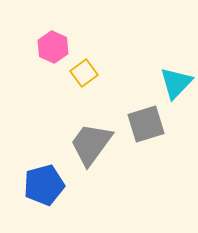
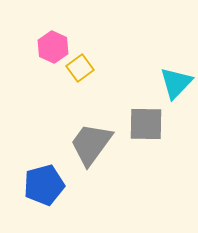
yellow square: moved 4 px left, 5 px up
gray square: rotated 18 degrees clockwise
